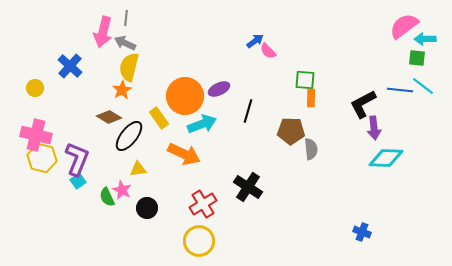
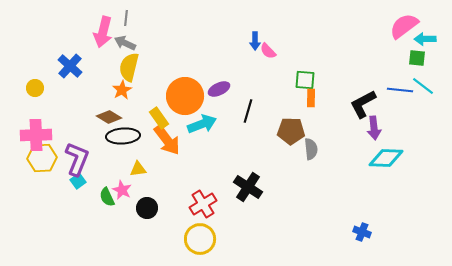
blue arrow at (255, 41): rotated 126 degrees clockwise
pink cross at (36, 135): rotated 16 degrees counterclockwise
black ellipse at (129, 136): moved 6 px left; rotated 48 degrees clockwise
orange arrow at (184, 154): moved 17 px left, 14 px up; rotated 28 degrees clockwise
yellow hexagon at (42, 158): rotated 16 degrees counterclockwise
yellow circle at (199, 241): moved 1 px right, 2 px up
